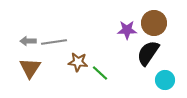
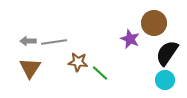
purple star: moved 3 px right, 9 px down; rotated 24 degrees clockwise
black semicircle: moved 19 px right
